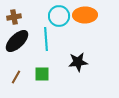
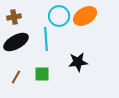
orange ellipse: moved 1 px down; rotated 30 degrees counterclockwise
black ellipse: moved 1 px left, 1 px down; rotated 15 degrees clockwise
